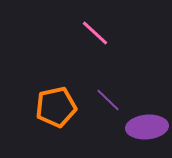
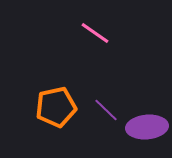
pink line: rotated 8 degrees counterclockwise
purple line: moved 2 px left, 10 px down
